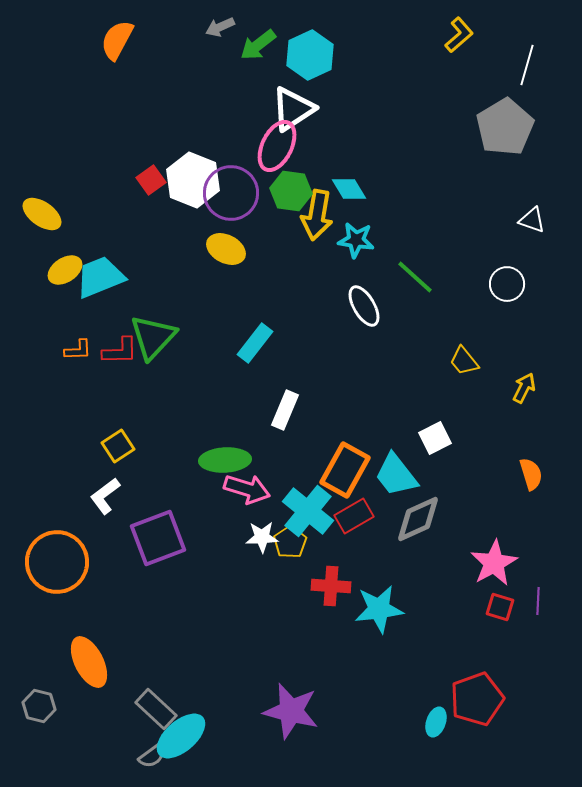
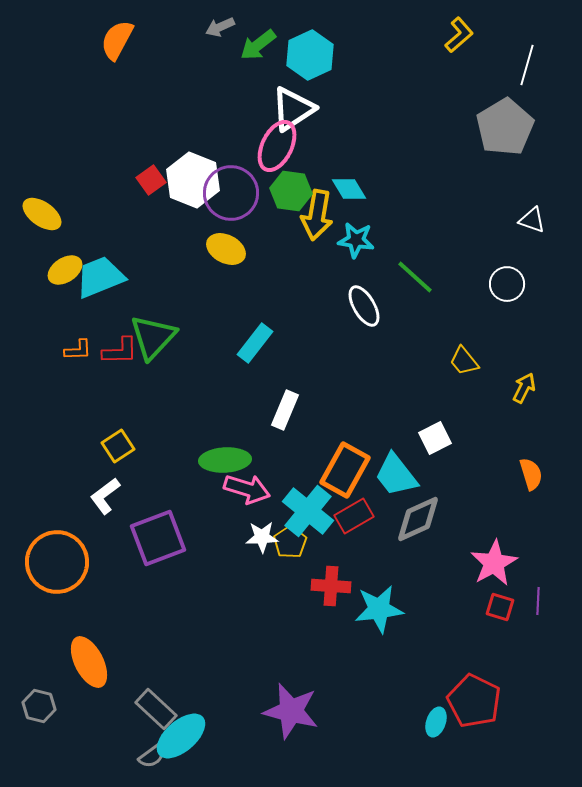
red pentagon at (477, 699): moved 3 px left, 2 px down; rotated 26 degrees counterclockwise
